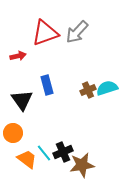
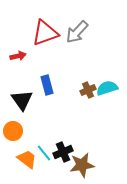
orange circle: moved 2 px up
